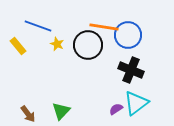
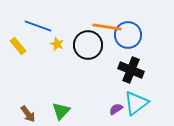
orange line: moved 3 px right
